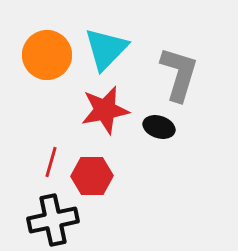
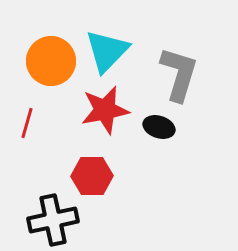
cyan triangle: moved 1 px right, 2 px down
orange circle: moved 4 px right, 6 px down
red line: moved 24 px left, 39 px up
